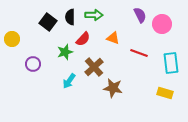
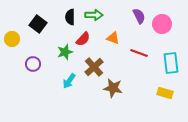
purple semicircle: moved 1 px left, 1 px down
black square: moved 10 px left, 2 px down
